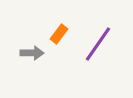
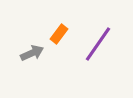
gray arrow: rotated 25 degrees counterclockwise
